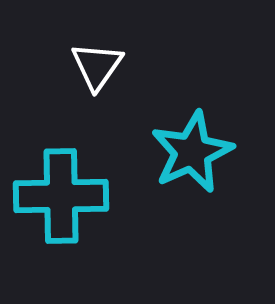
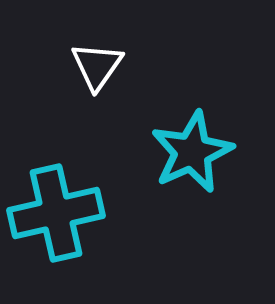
cyan cross: moved 5 px left, 17 px down; rotated 12 degrees counterclockwise
